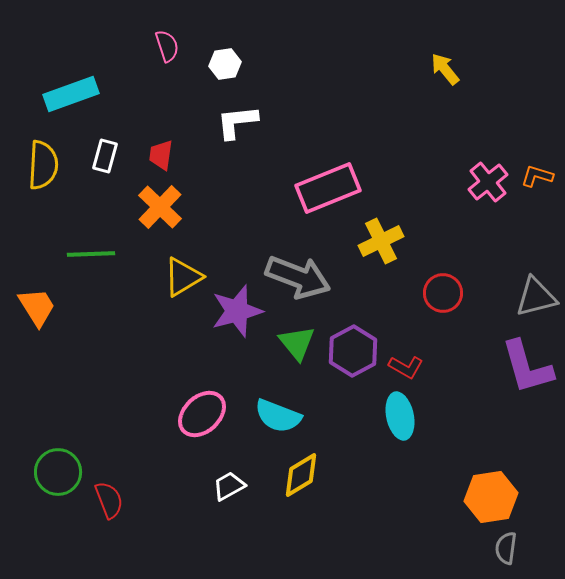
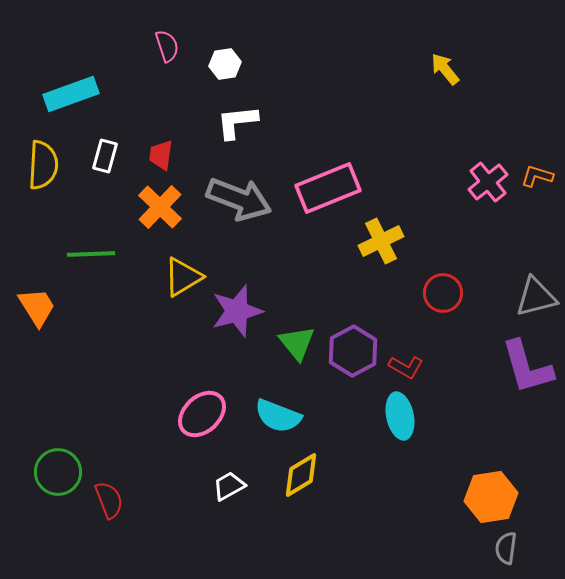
gray arrow: moved 59 px left, 78 px up
